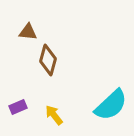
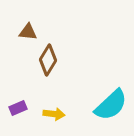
brown diamond: rotated 16 degrees clockwise
purple rectangle: moved 1 px down
yellow arrow: moved 1 px up; rotated 135 degrees clockwise
